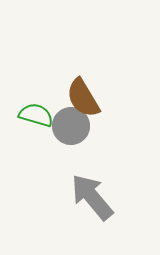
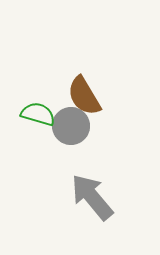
brown semicircle: moved 1 px right, 2 px up
green semicircle: moved 2 px right, 1 px up
